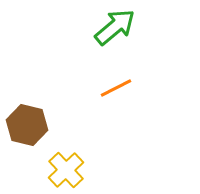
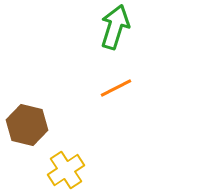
green arrow: rotated 33 degrees counterclockwise
yellow cross: rotated 9 degrees clockwise
